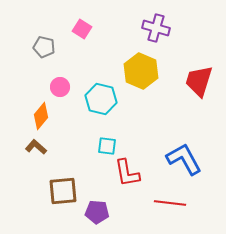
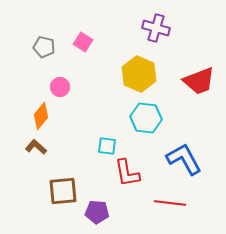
pink square: moved 1 px right, 13 px down
yellow hexagon: moved 2 px left, 3 px down
red trapezoid: rotated 128 degrees counterclockwise
cyan hexagon: moved 45 px right, 19 px down; rotated 8 degrees counterclockwise
